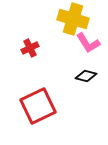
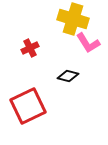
black diamond: moved 18 px left
red square: moved 10 px left
